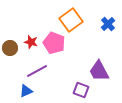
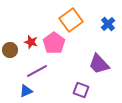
pink pentagon: rotated 15 degrees clockwise
brown circle: moved 2 px down
purple trapezoid: moved 7 px up; rotated 15 degrees counterclockwise
